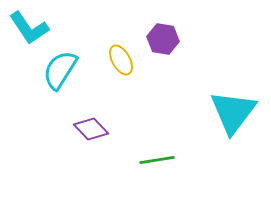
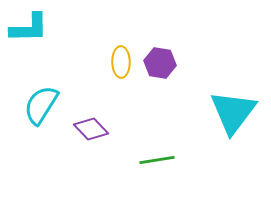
cyan L-shape: rotated 57 degrees counterclockwise
purple hexagon: moved 3 px left, 24 px down
yellow ellipse: moved 2 px down; rotated 28 degrees clockwise
cyan semicircle: moved 19 px left, 35 px down
